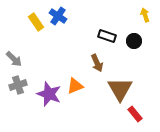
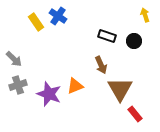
brown arrow: moved 4 px right, 2 px down
